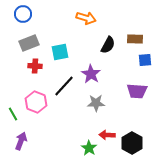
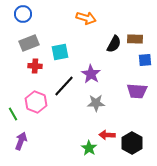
black semicircle: moved 6 px right, 1 px up
